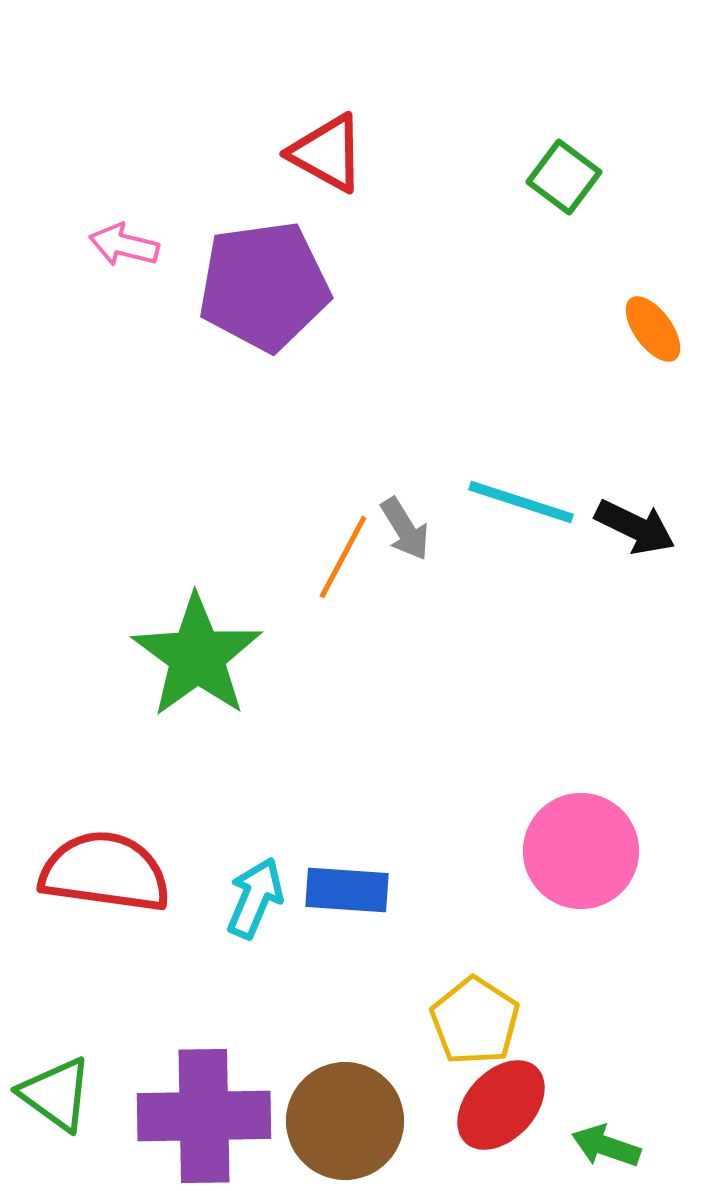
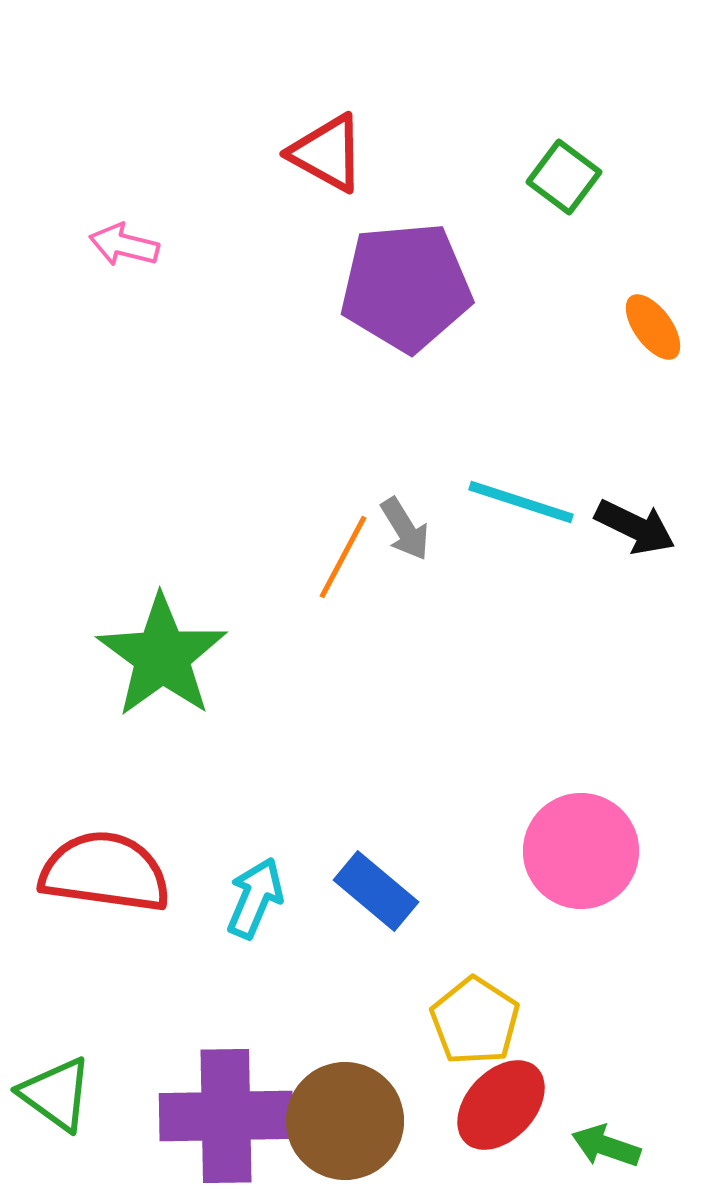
purple pentagon: moved 142 px right, 1 px down; rotated 3 degrees clockwise
orange ellipse: moved 2 px up
green star: moved 35 px left
blue rectangle: moved 29 px right, 1 px down; rotated 36 degrees clockwise
purple cross: moved 22 px right
